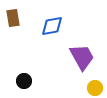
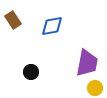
brown rectangle: moved 2 px down; rotated 24 degrees counterclockwise
purple trapezoid: moved 5 px right, 6 px down; rotated 40 degrees clockwise
black circle: moved 7 px right, 9 px up
